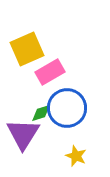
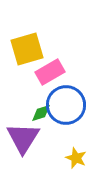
yellow square: rotated 8 degrees clockwise
blue circle: moved 1 px left, 3 px up
purple triangle: moved 4 px down
yellow star: moved 2 px down
